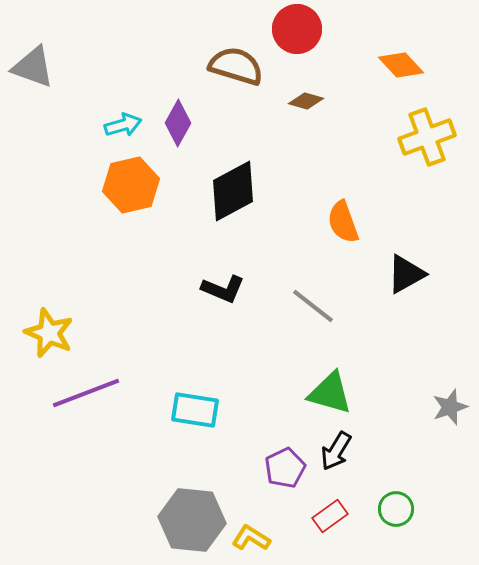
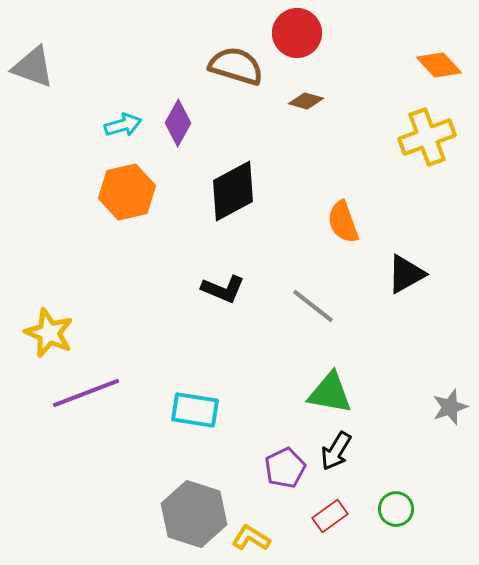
red circle: moved 4 px down
orange diamond: moved 38 px right
orange hexagon: moved 4 px left, 7 px down
green triangle: rotated 6 degrees counterclockwise
gray hexagon: moved 2 px right, 6 px up; rotated 12 degrees clockwise
